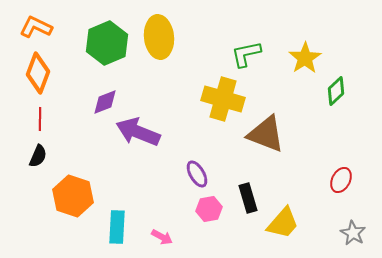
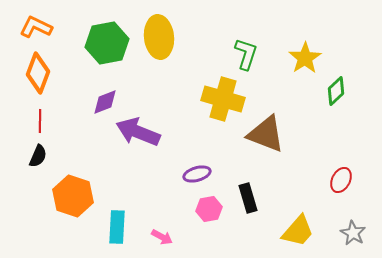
green hexagon: rotated 12 degrees clockwise
green L-shape: rotated 120 degrees clockwise
red line: moved 2 px down
purple ellipse: rotated 76 degrees counterclockwise
yellow trapezoid: moved 15 px right, 8 px down
